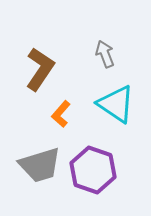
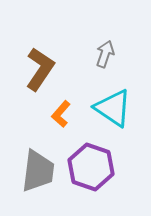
gray arrow: rotated 40 degrees clockwise
cyan triangle: moved 3 px left, 4 px down
gray trapezoid: moved 2 px left, 6 px down; rotated 66 degrees counterclockwise
purple hexagon: moved 2 px left, 3 px up
